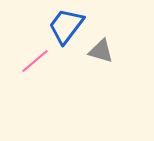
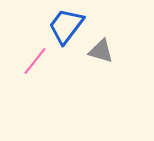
pink line: rotated 12 degrees counterclockwise
